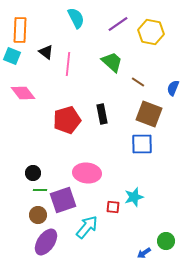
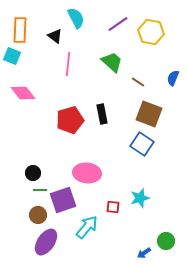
black triangle: moved 9 px right, 16 px up
blue semicircle: moved 10 px up
red pentagon: moved 3 px right
blue square: rotated 35 degrees clockwise
cyan star: moved 6 px right, 1 px down
